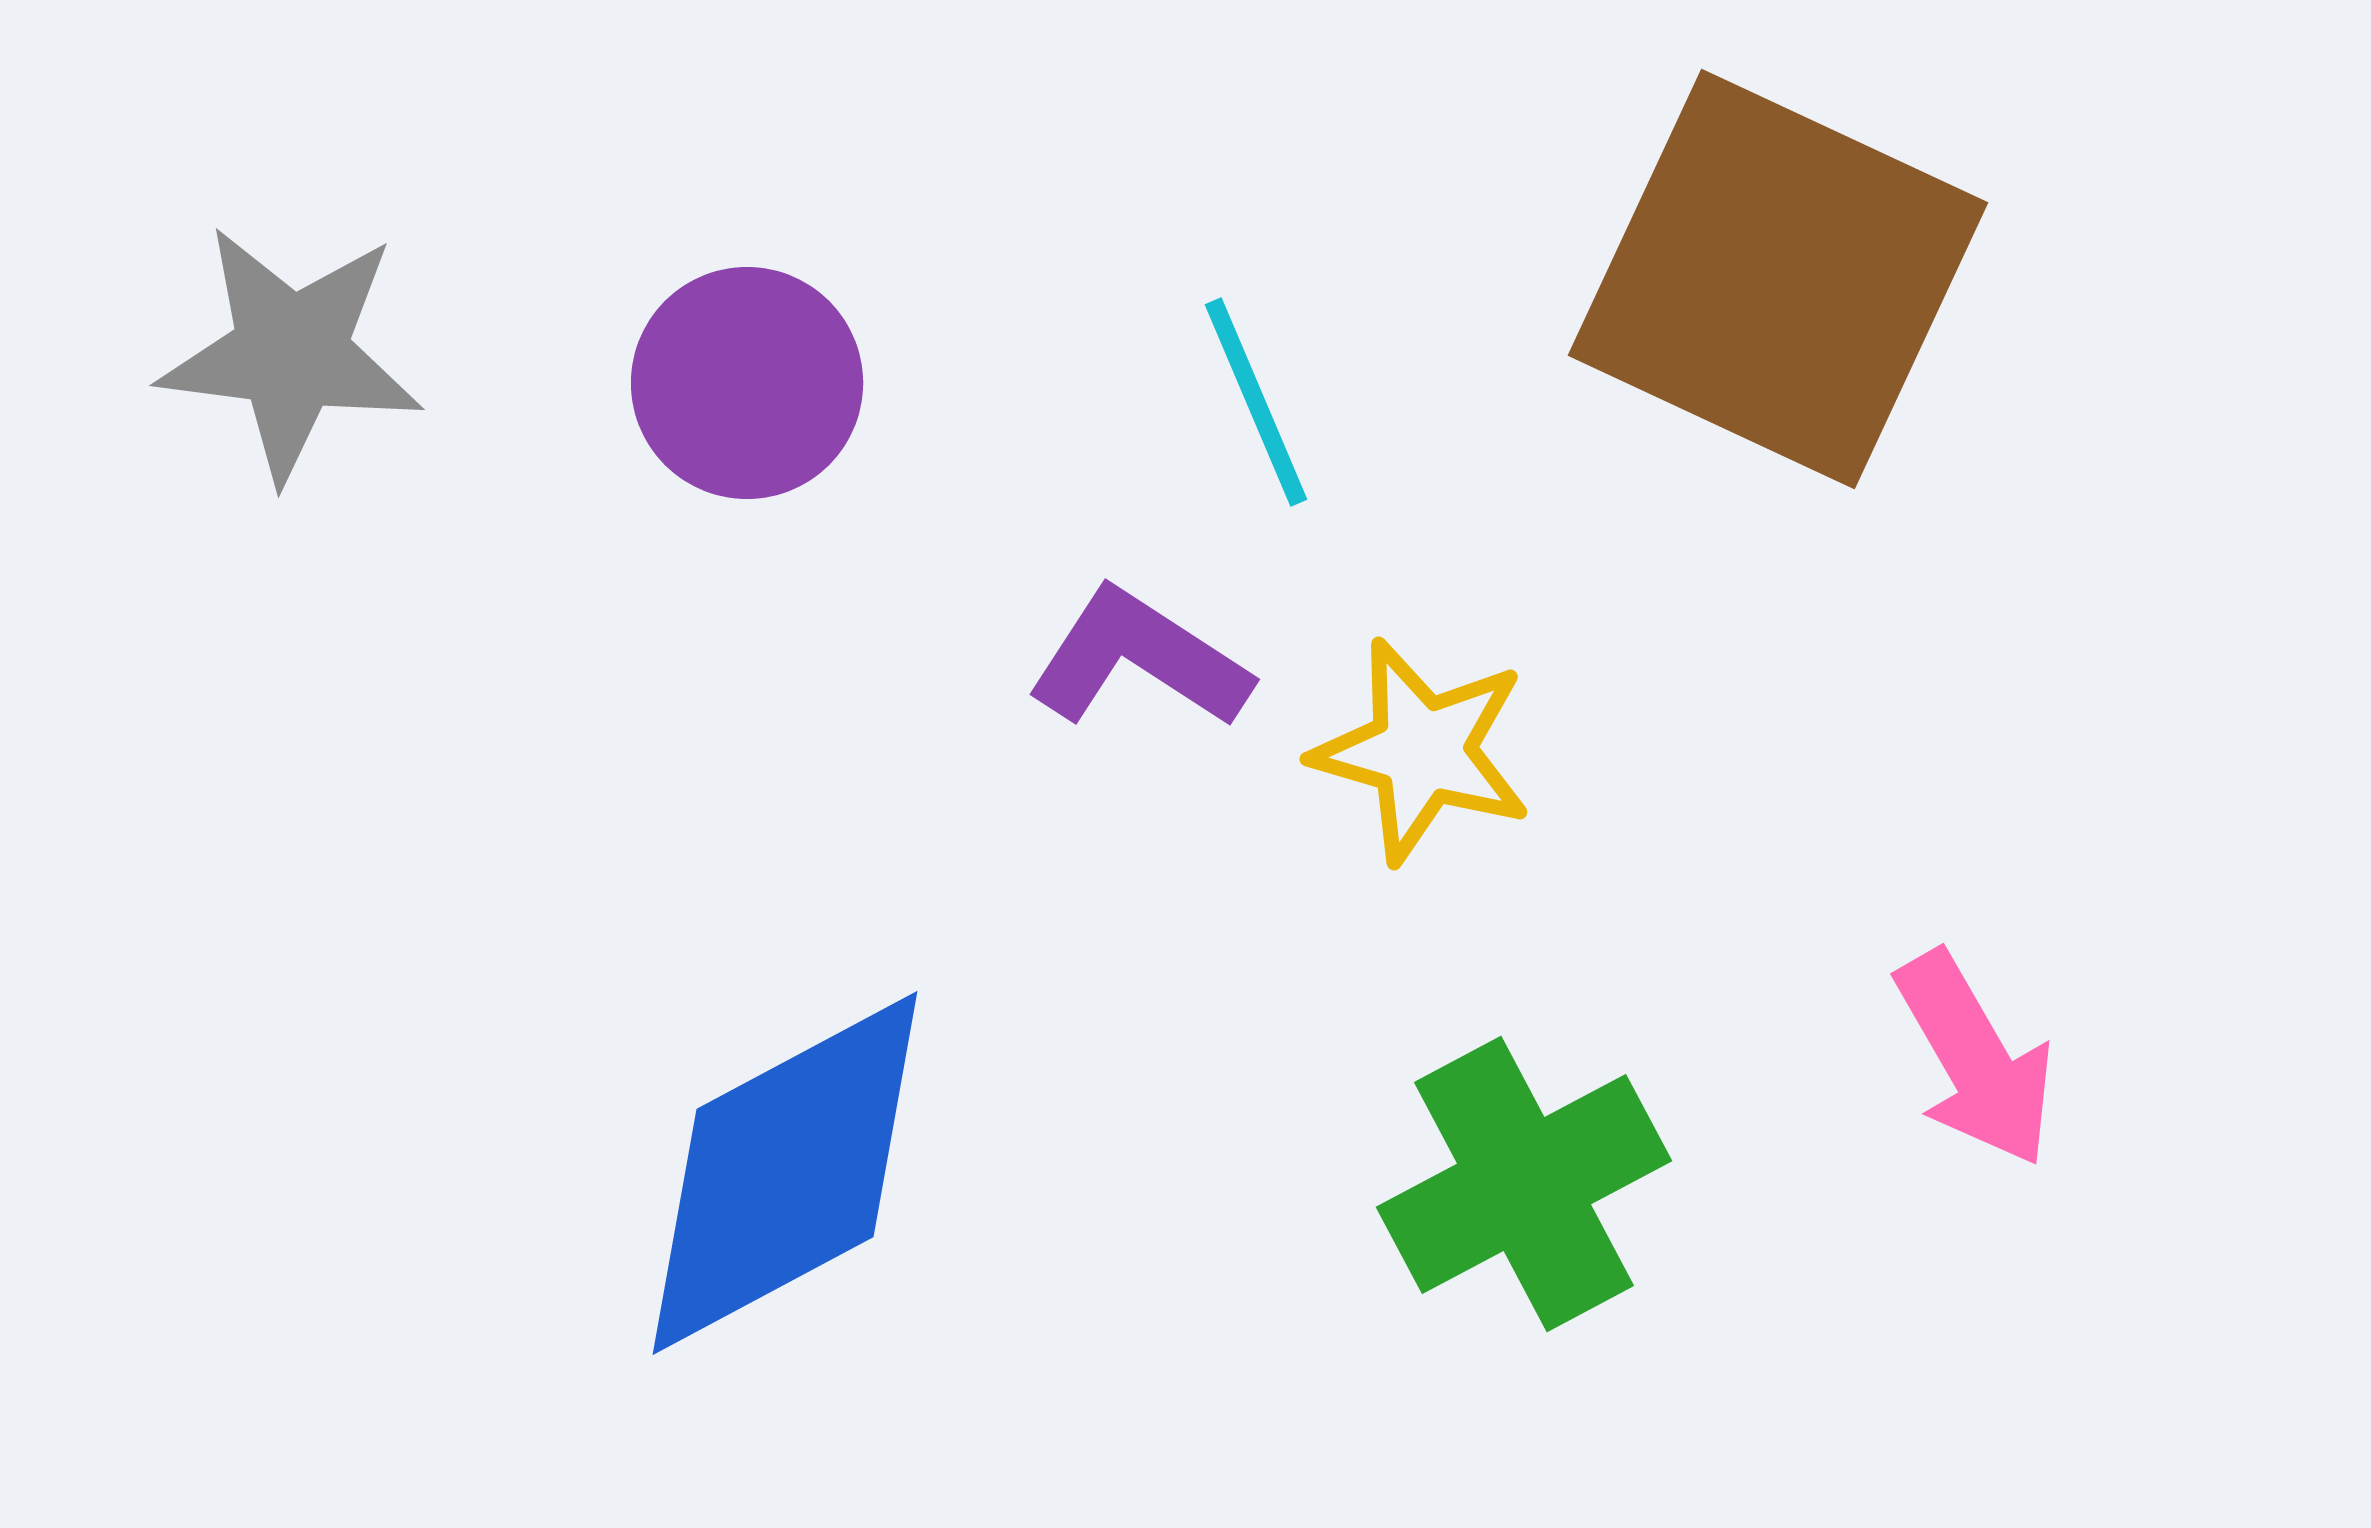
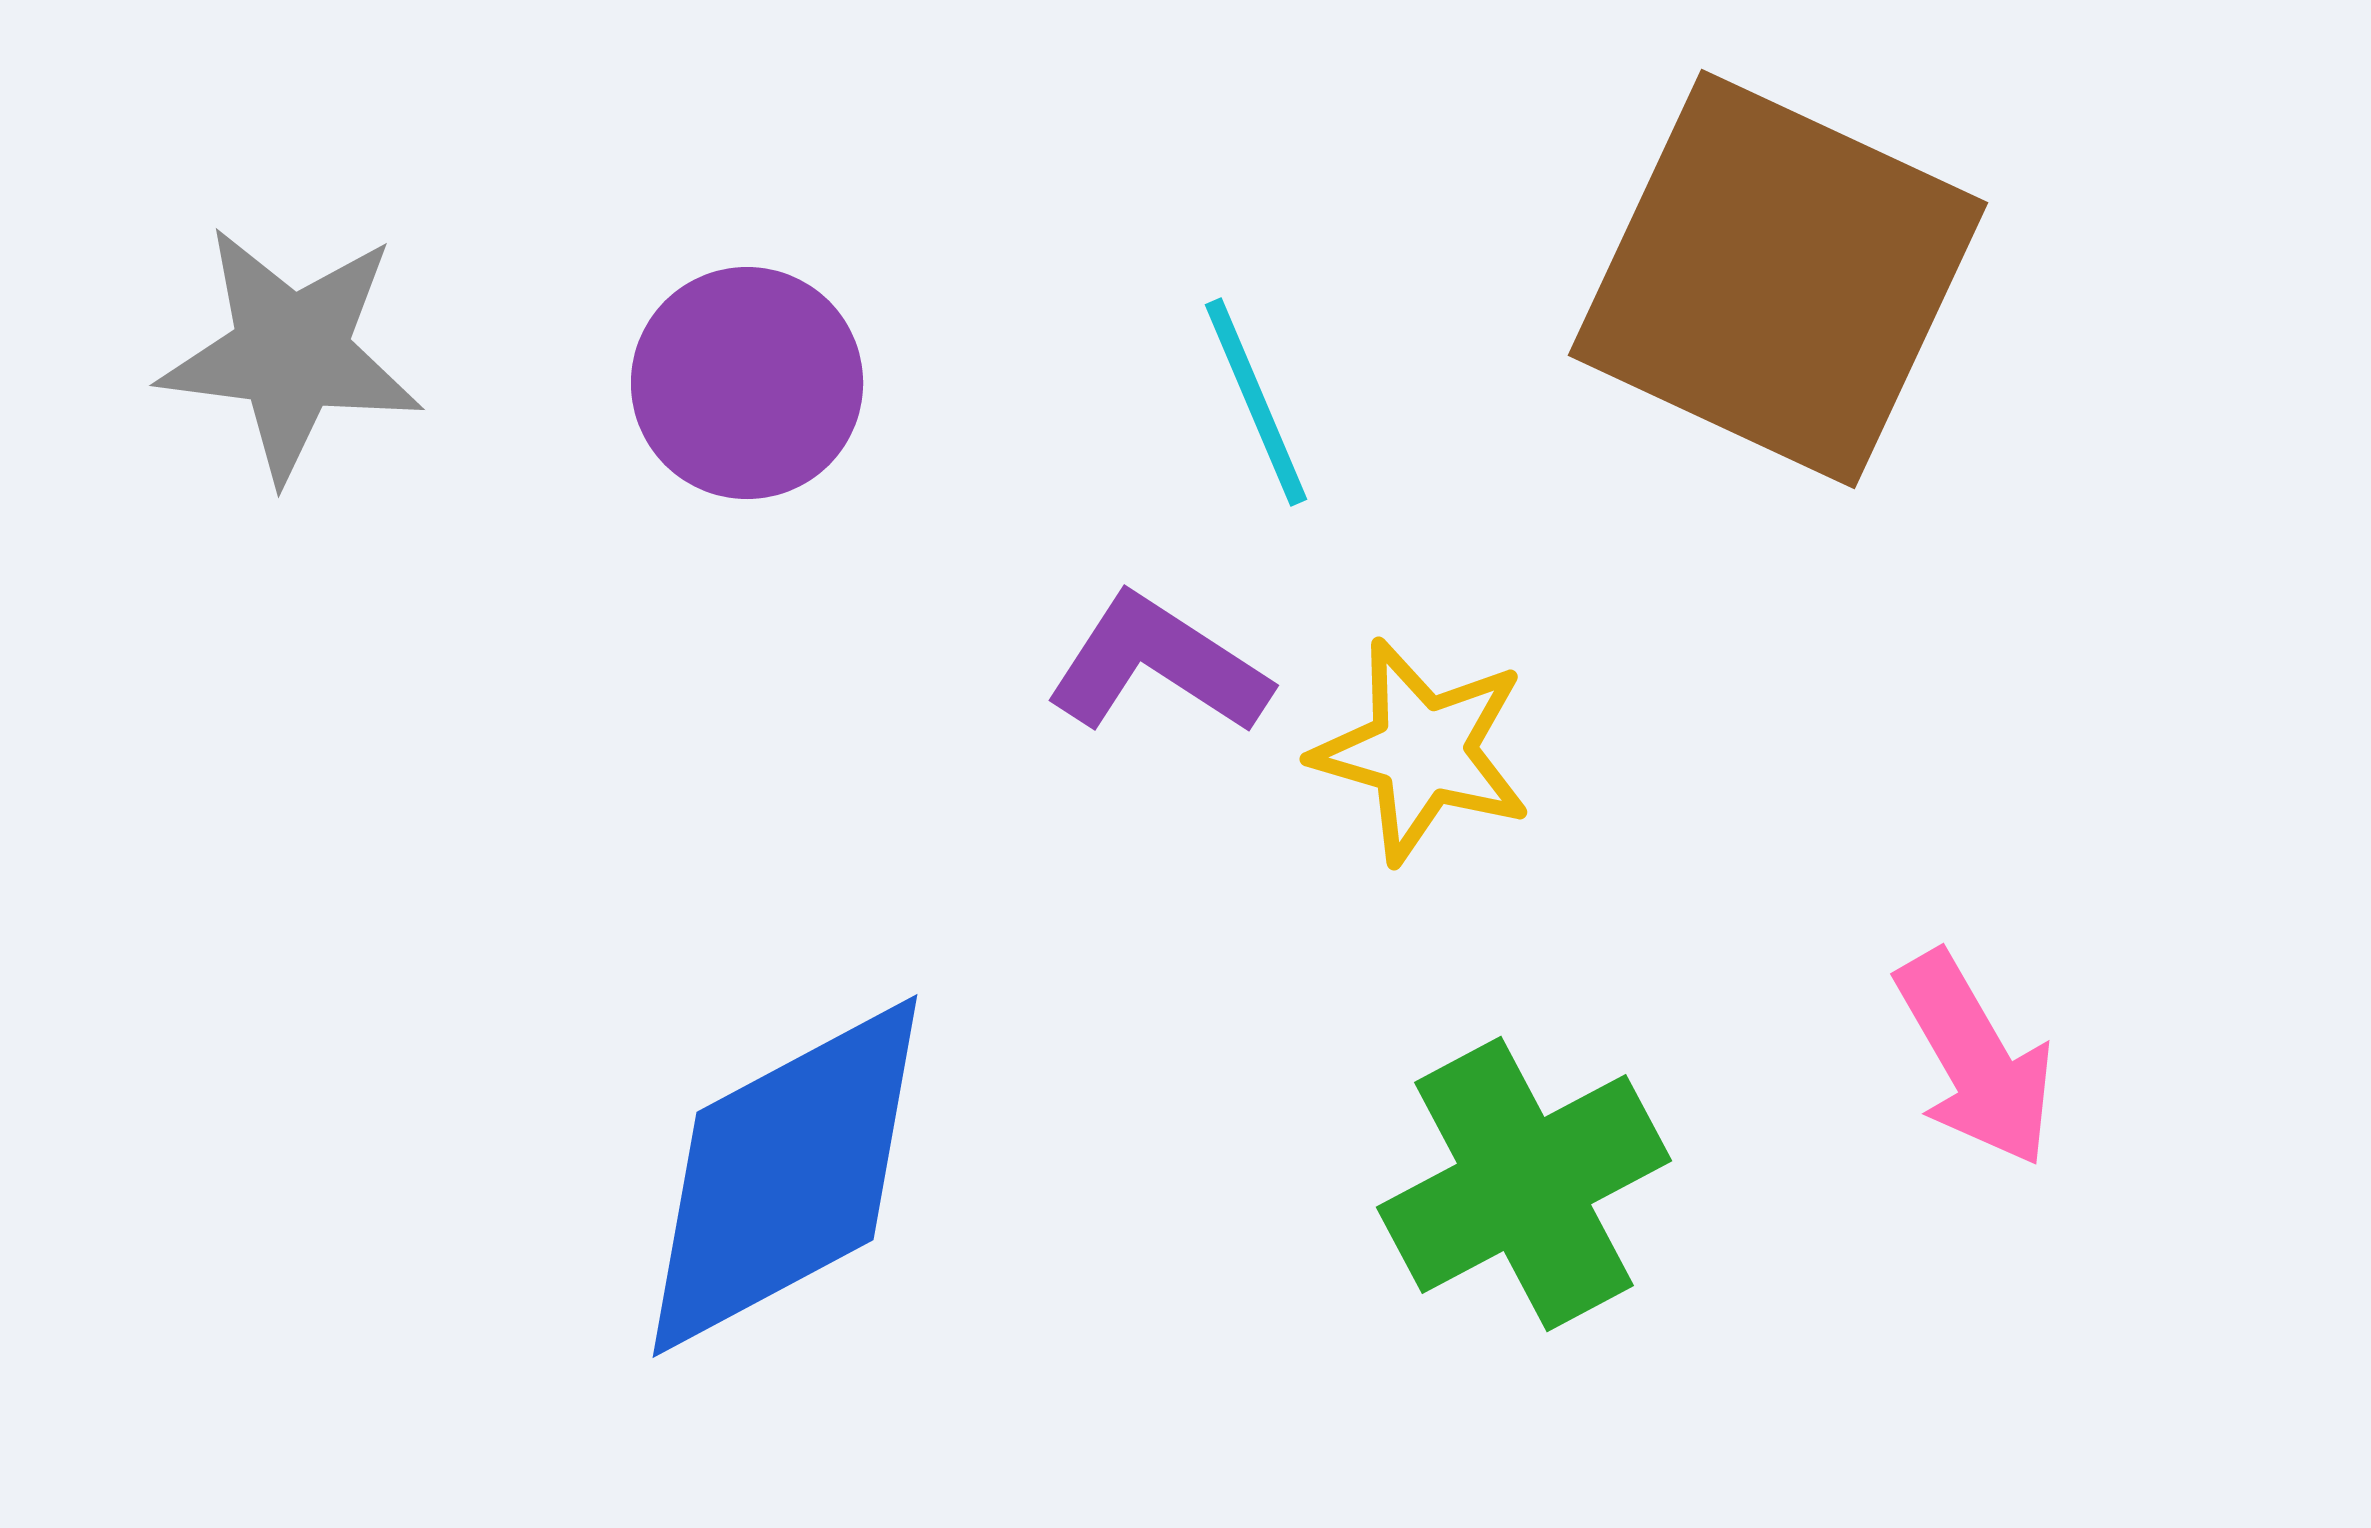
purple L-shape: moved 19 px right, 6 px down
blue diamond: moved 3 px down
